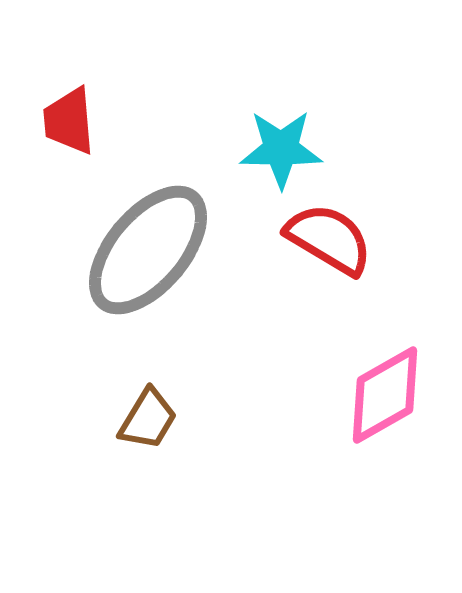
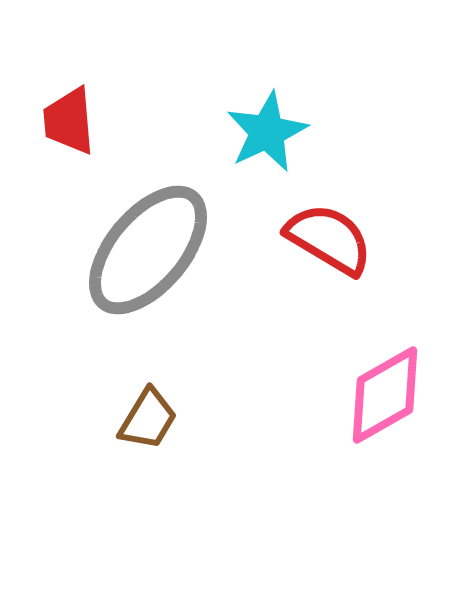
cyan star: moved 14 px left, 17 px up; rotated 26 degrees counterclockwise
